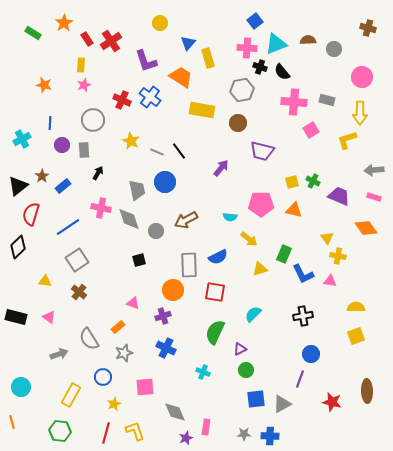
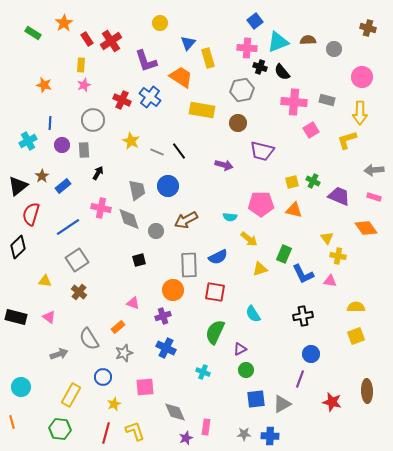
cyan triangle at (276, 44): moved 2 px right, 2 px up
cyan cross at (22, 139): moved 6 px right, 2 px down
purple arrow at (221, 168): moved 3 px right, 3 px up; rotated 66 degrees clockwise
blue circle at (165, 182): moved 3 px right, 4 px down
cyan semicircle at (253, 314): rotated 78 degrees counterclockwise
green hexagon at (60, 431): moved 2 px up
